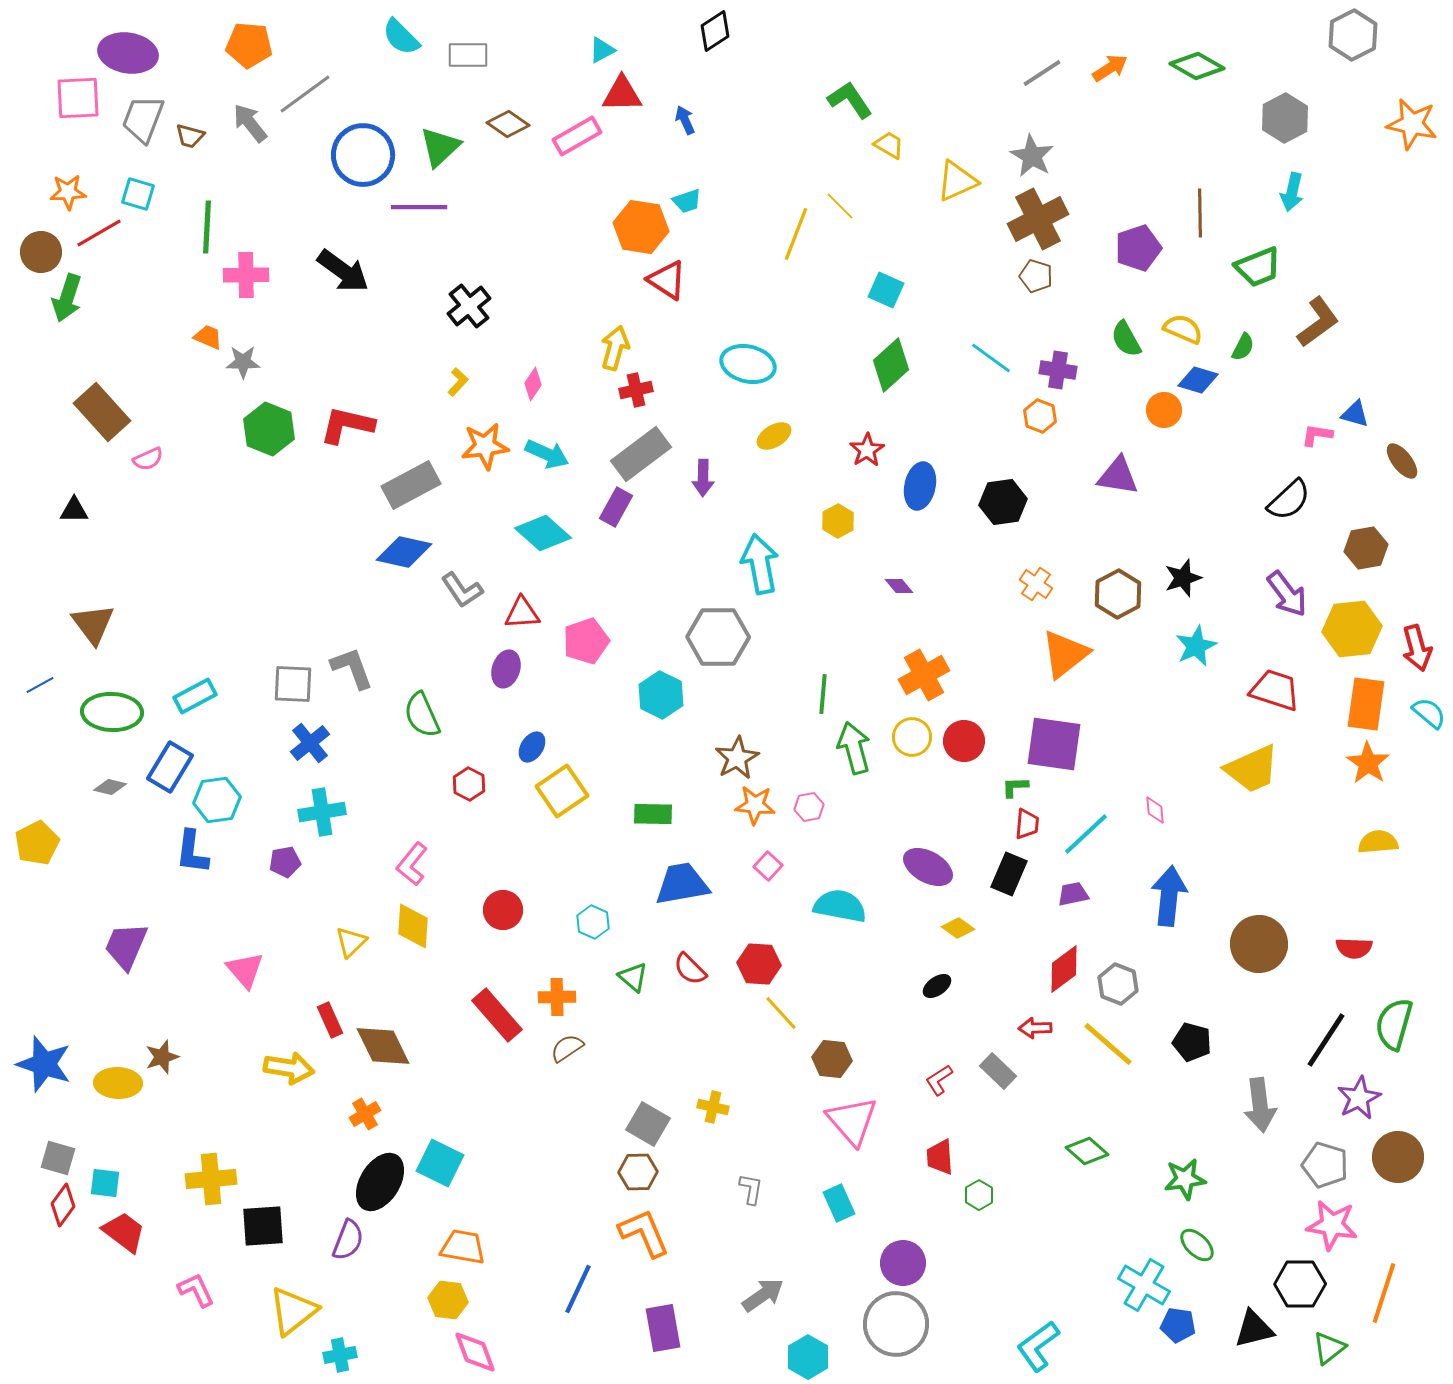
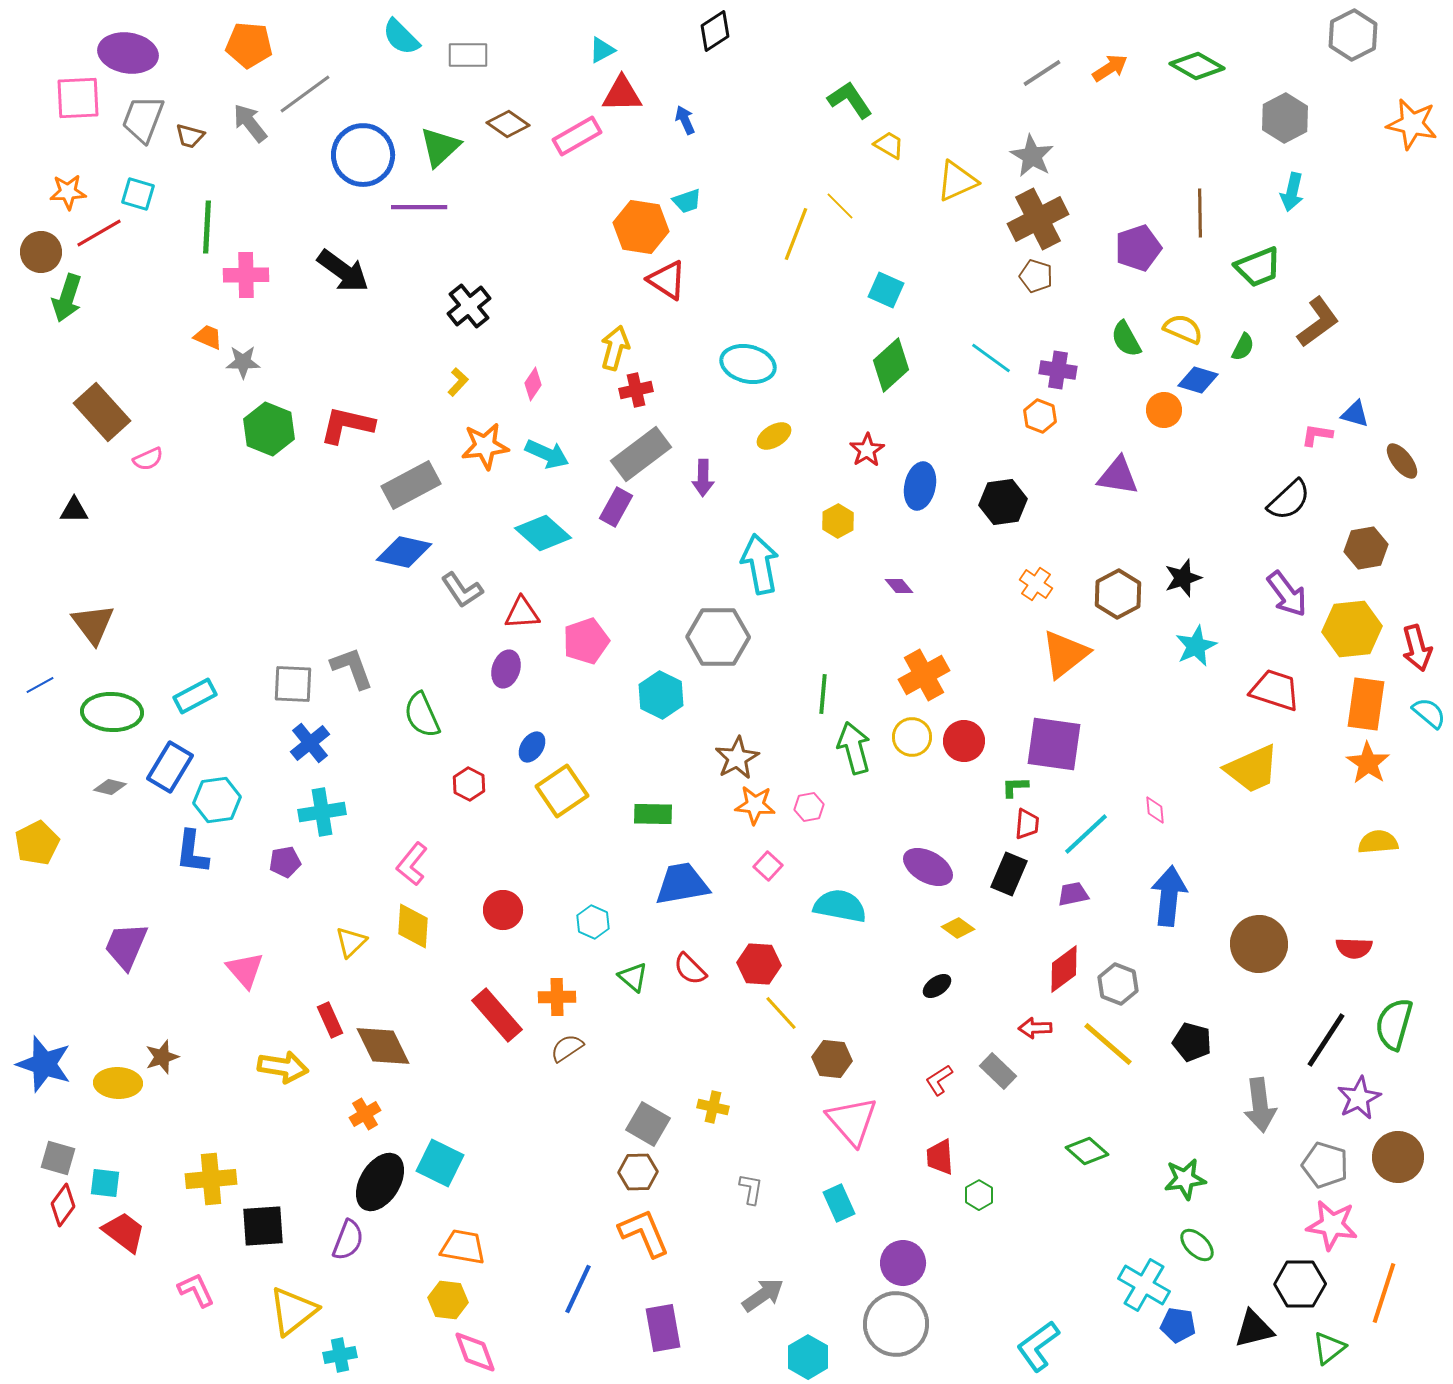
yellow arrow at (289, 1068): moved 6 px left, 1 px up
